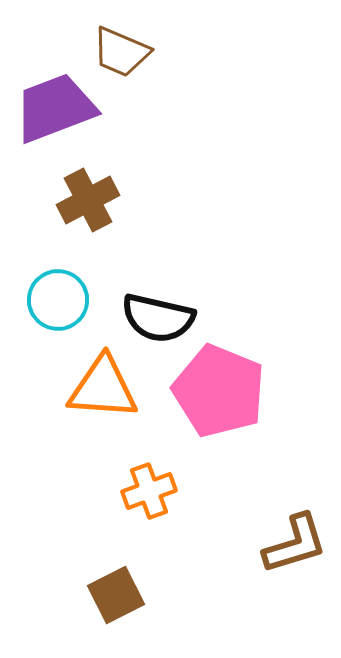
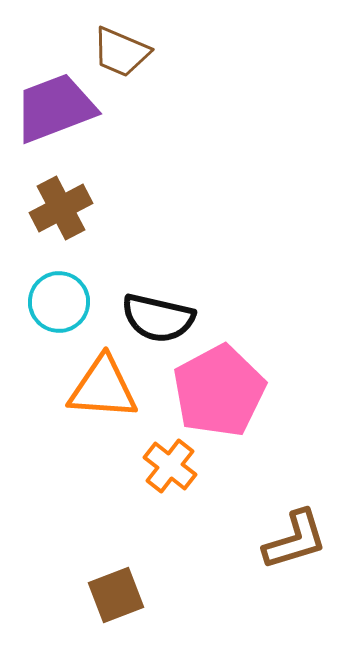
brown cross: moved 27 px left, 8 px down
cyan circle: moved 1 px right, 2 px down
pink pentagon: rotated 22 degrees clockwise
orange cross: moved 21 px right, 25 px up; rotated 32 degrees counterclockwise
brown L-shape: moved 4 px up
brown square: rotated 6 degrees clockwise
